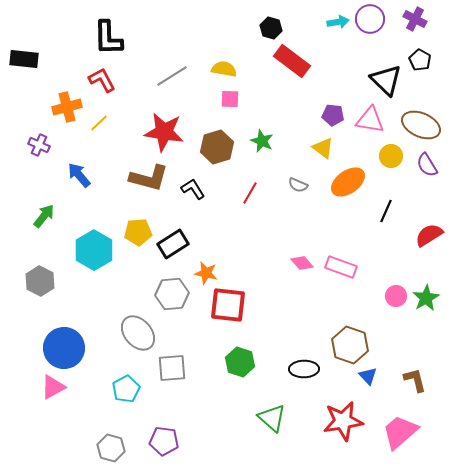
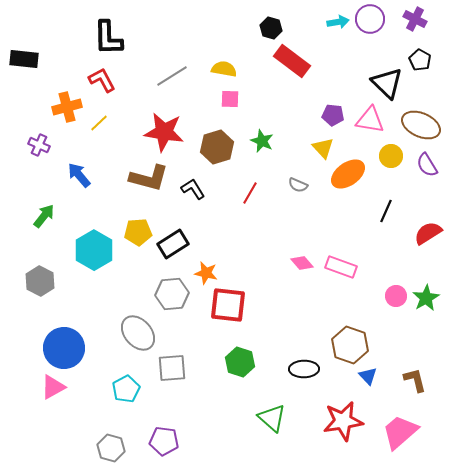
black triangle at (386, 80): moved 1 px right, 3 px down
yellow triangle at (323, 148): rotated 10 degrees clockwise
orange ellipse at (348, 182): moved 8 px up
red semicircle at (429, 235): moved 1 px left, 2 px up
